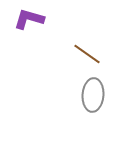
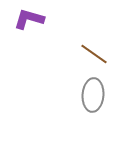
brown line: moved 7 px right
